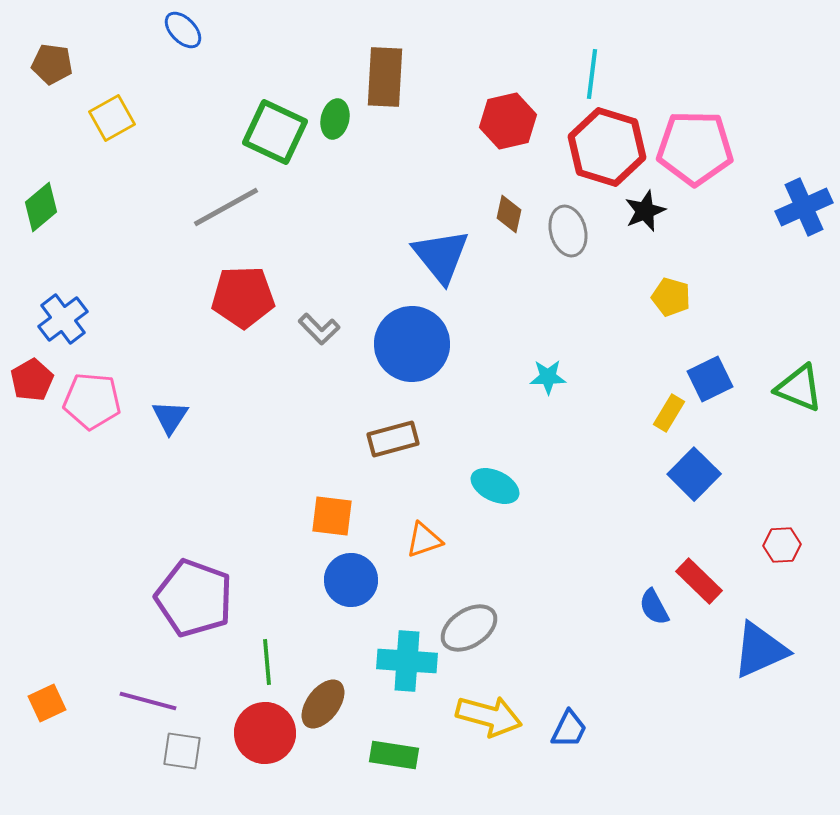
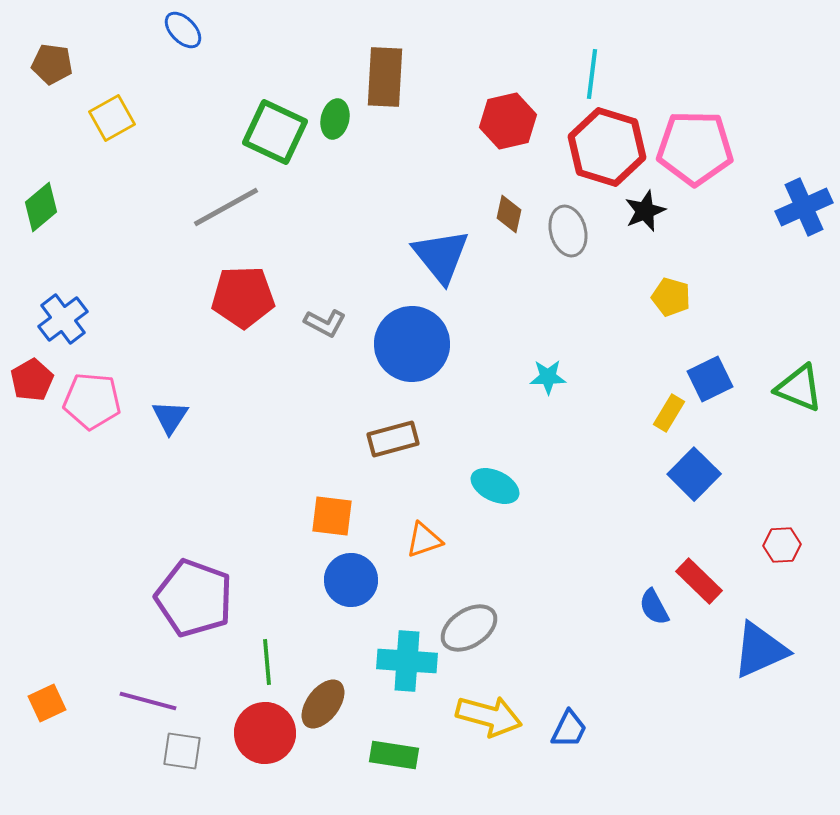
gray L-shape at (319, 329): moved 6 px right, 6 px up; rotated 18 degrees counterclockwise
